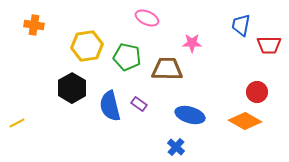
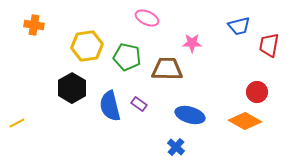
blue trapezoid: moved 2 px left, 1 px down; rotated 115 degrees counterclockwise
red trapezoid: rotated 100 degrees clockwise
